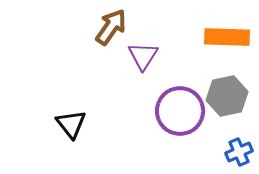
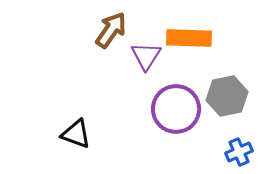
brown arrow: moved 3 px down
orange rectangle: moved 38 px left, 1 px down
purple triangle: moved 3 px right
purple circle: moved 4 px left, 2 px up
black triangle: moved 5 px right, 10 px down; rotated 32 degrees counterclockwise
